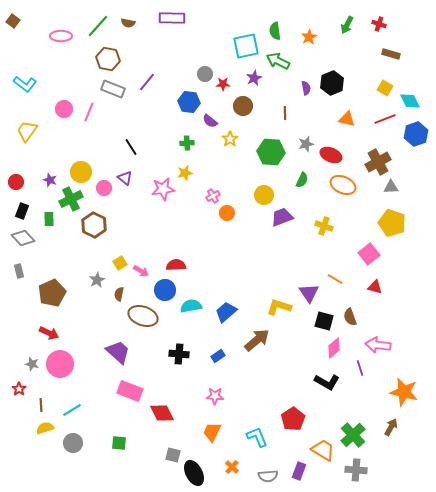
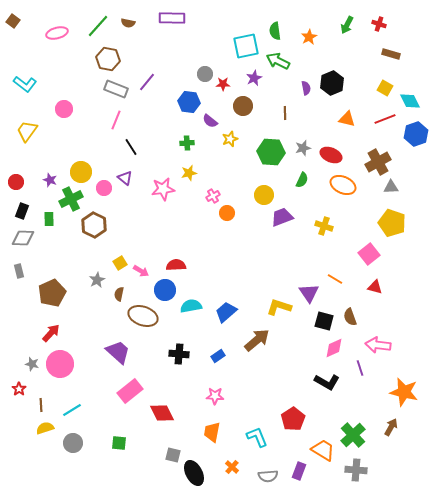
pink ellipse at (61, 36): moved 4 px left, 3 px up; rotated 15 degrees counterclockwise
gray rectangle at (113, 89): moved 3 px right
pink line at (89, 112): moved 27 px right, 8 px down
yellow star at (230, 139): rotated 14 degrees clockwise
gray star at (306, 144): moved 3 px left, 4 px down
yellow star at (185, 173): moved 4 px right
gray diamond at (23, 238): rotated 45 degrees counterclockwise
red arrow at (49, 333): moved 2 px right; rotated 72 degrees counterclockwise
pink diamond at (334, 348): rotated 15 degrees clockwise
pink rectangle at (130, 391): rotated 60 degrees counterclockwise
orange trapezoid at (212, 432): rotated 15 degrees counterclockwise
